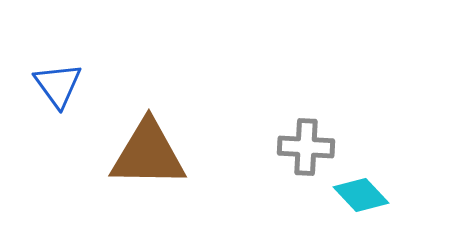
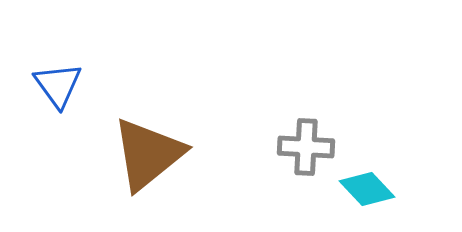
brown triangle: rotated 40 degrees counterclockwise
cyan diamond: moved 6 px right, 6 px up
